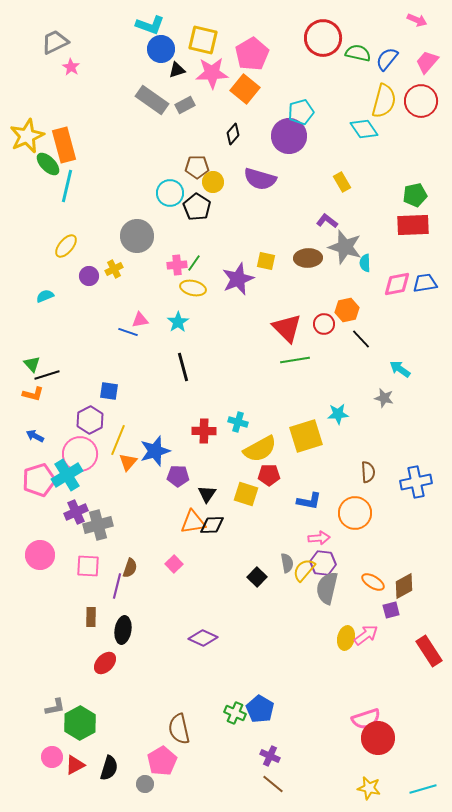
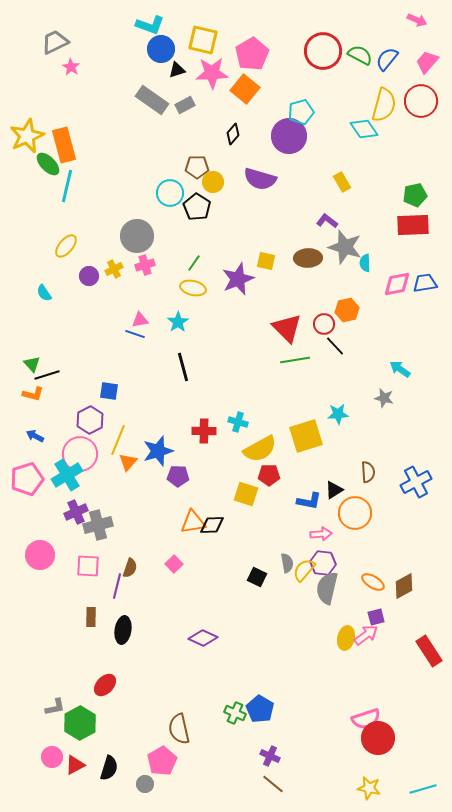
red circle at (323, 38): moved 13 px down
green semicircle at (358, 53): moved 2 px right, 2 px down; rotated 15 degrees clockwise
yellow semicircle at (384, 101): moved 4 px down
pink cross at (177, 265): moved 32 px left; rotated 12 degrees counterclockwise
cyan semicircle at (45, 296): moved 1 px left, 3 px up; rotated 102 degrees counterclockwise
blue line at (128, 332): moved 7 px right, 2 px down
black line at (361, 339): moved 26 px left, 7 px down
blue star at (155, 451): moved 3 px right
pink pentagon at (39, 480): moved 12 px left, 1 px up
blue cross at (416, 482): rotated 16 degrees counterclockwise
black triangle at (207, 494): moved 127 px right, 4 px up; rotated 24 degrees clockwise
pink arrow at (319, 538): moved 2 px right, 4 px up
black square at (257, 577): rotated 18 degrees counterclockwise
purple square at (391, 610): moved 15 px left, 7 px down
red ellipse at (105, 663): moved 22 px down
